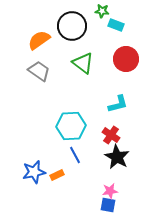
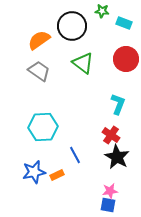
cyan rectangle: moved 8 px right, 2 px up
cyan L-shape: rotated 55 degrees counterclockwise
cyan hexagon: moved 28 px left, 1 px down
